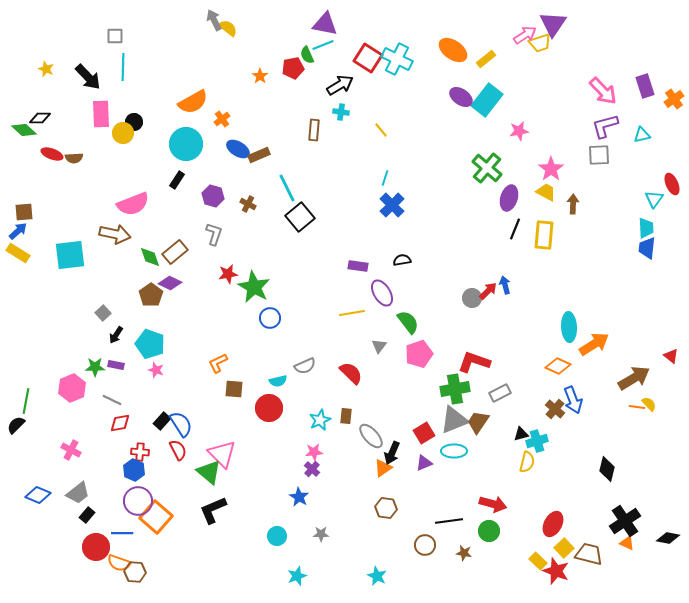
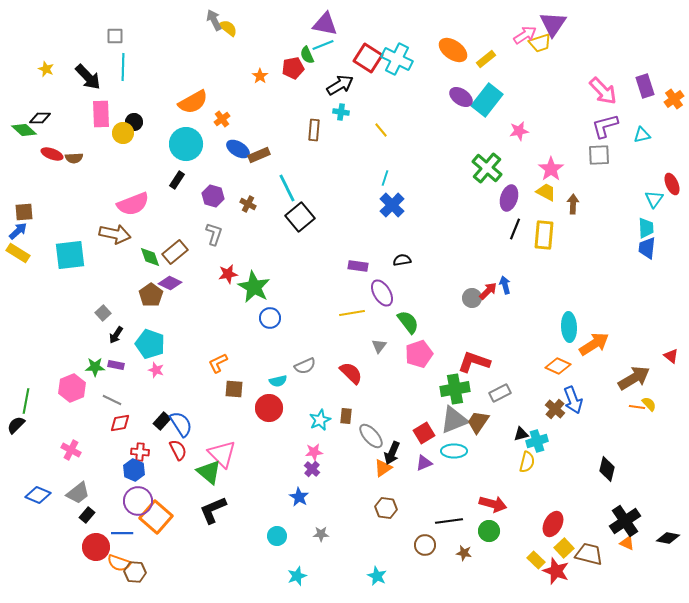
yellow rectangle at (538, 561): moved 2 px left, 1 px up
